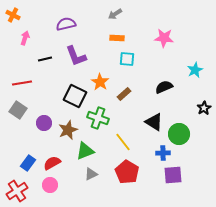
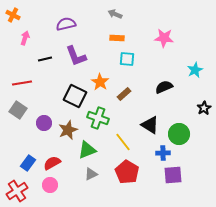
gray arrow: rotated 56 degrees clockwise
black triangle: moved 4 px left, 3 px down
green triangle: moved 2 px right, 1 px up
